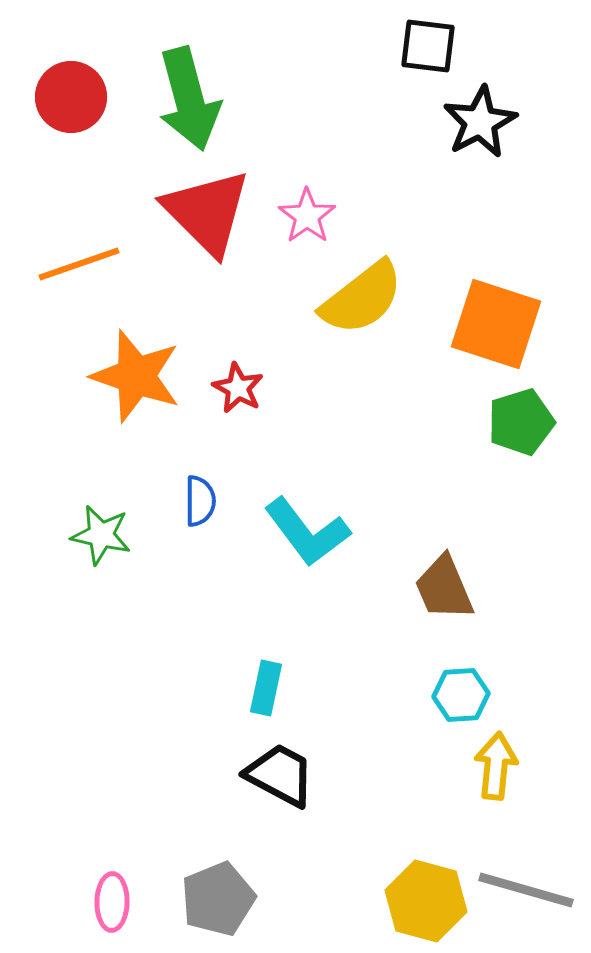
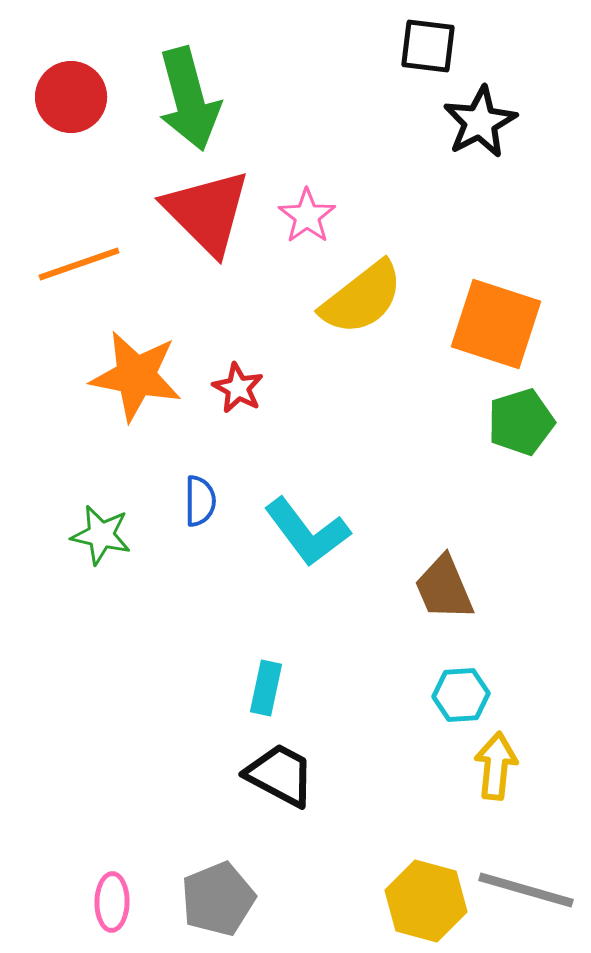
orange star: rotated 8 degrees counterclockwise
